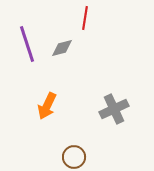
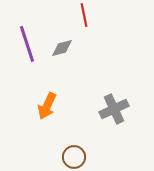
red line: moved 1 px left, 3 px up; rotated 20 degrees counterclockwise
